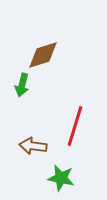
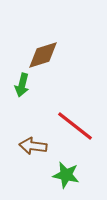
red line: rotated 69 degrees counterclockwise
green star: moved 5 px right, 3 px up
